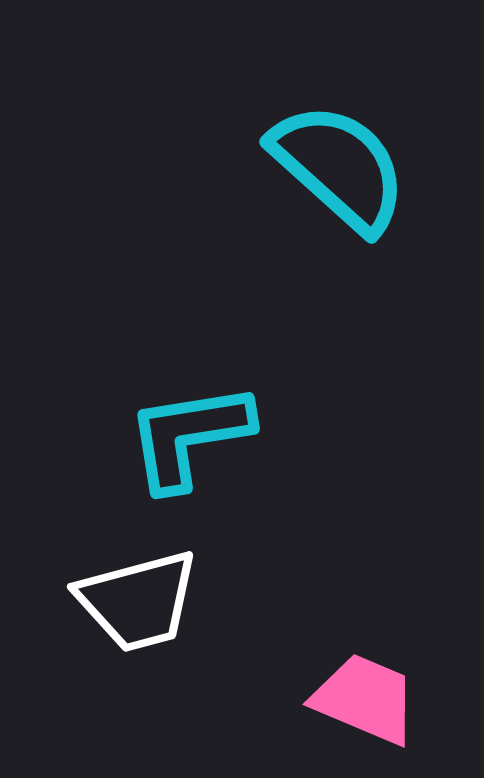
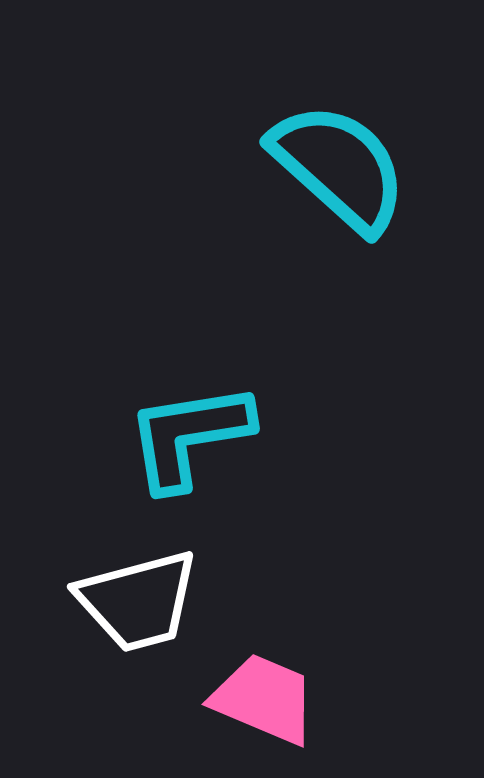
pink trapezoid: moved 101 px left
